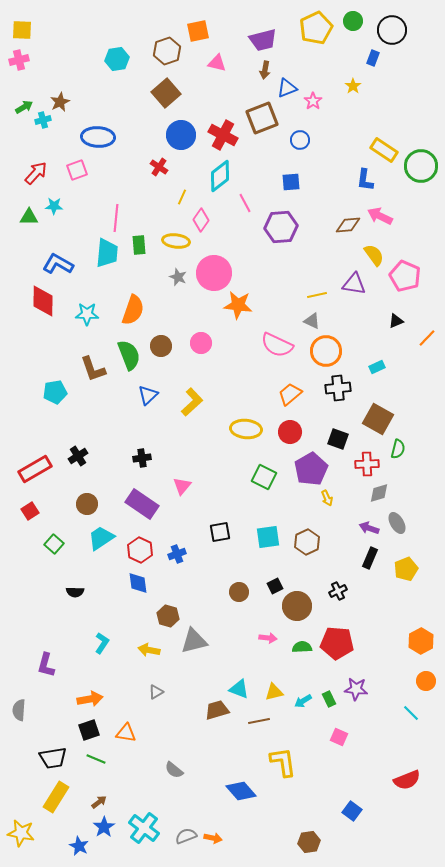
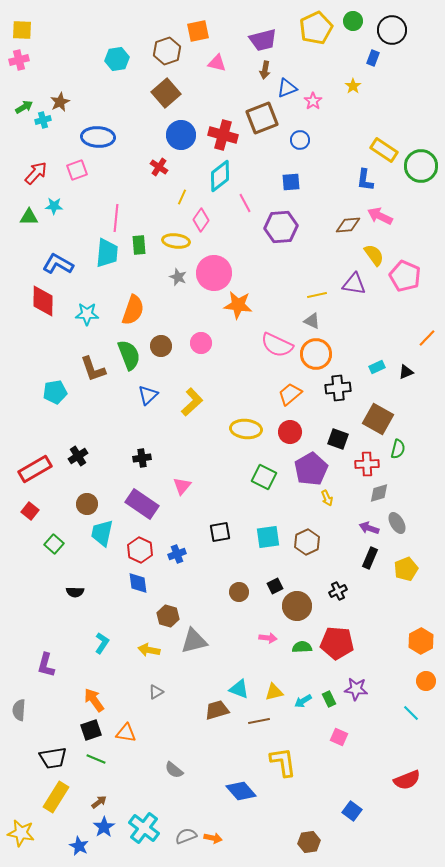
red cross at (223, 135): rotated 12 degrees counterclockwise
black triangle at (396, 321): moved 10 px right, 51 px down
orange circle at (326, 351): moved 10 px left, 3 px down
red square at (30, 511): rotated 18 degrees counterclockwise
cyan trapezoid at (101, 538): moved 1 px right, 5 px up; rotated 44 degrees counterclockwise
orange arrow at (90, 699): moved 4 px right, 1 px down; rotated 115 degrees counterclockwise
black square at (89, 730): moved 2 px right
